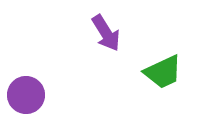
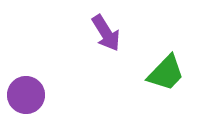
green trapezoid: moved 3 px right, 1 px down; rotated 21 degrees counterclockwise
